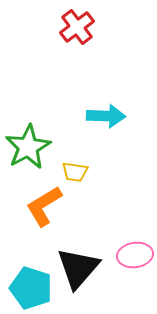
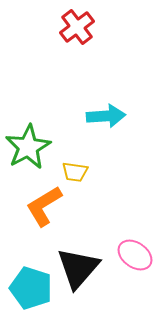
cyan arrow: rotated 6 degrees counterclockwise
pink ellipse: rotated 44 degrees clockwise
